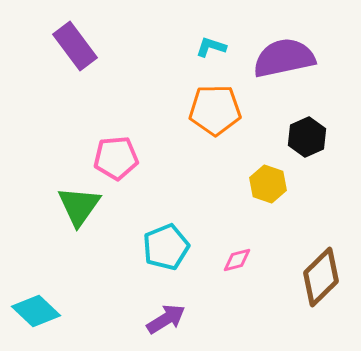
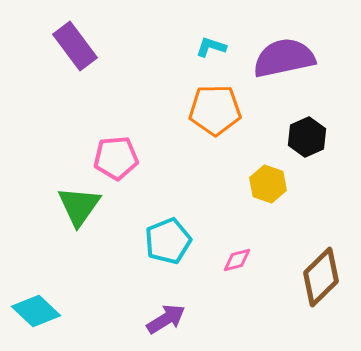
cyan pentagon: moved 2 px right, 6 px up
